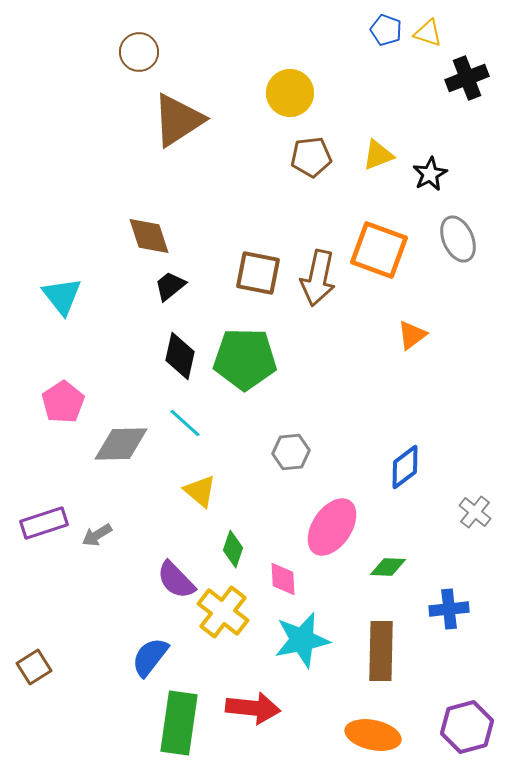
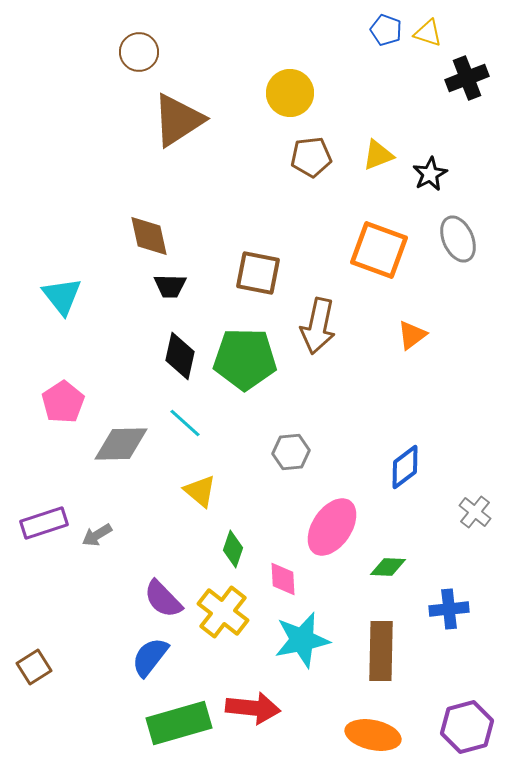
brown diamond at (149, 236): rotated 6 degrees clockwise
brown arrow at (318, 278): moved 48 px down
black trapezoid at (170, 286): rotated 140 degrees counterclockwise
purple semicircle at (176, 580): moved 13 px left, 19 px down
green rectangle at (179, 723): rotated 66 degrees clockwise
